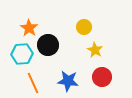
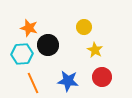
orange star: rotated 18 degrees counterclockwise
